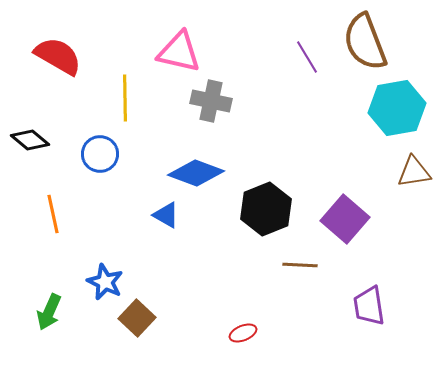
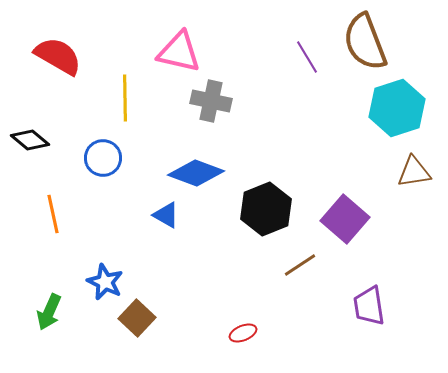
cyan hexagon: rotated 8 degrees counterclockwise
blue circle: moved 3 px right, 4 px down
brown line: rotated 36 degrees counterclockwise
